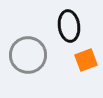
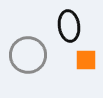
orange square: rotated 20 degrees clockwise
